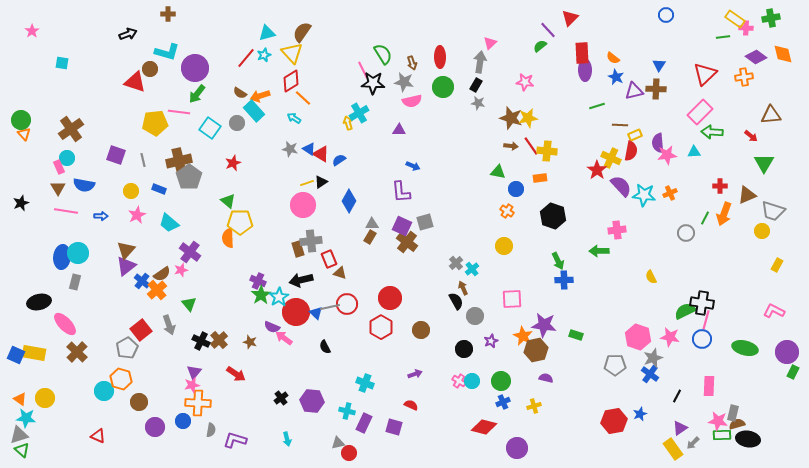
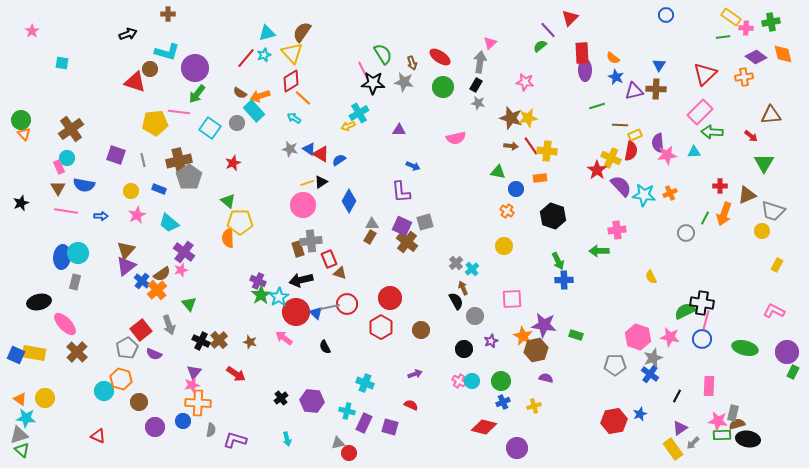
green cross at (771, 18): moved 4 px down
yellow rectangle at (735, 19): moved 4 px left, 2 px up
red ellipse at (440, 57): rotated 55 degrees counterclockwise
pink semicircle at (412, 101): moved 44 px right, 37 px down
yellow arrow at (348, 123): moved 3 px down; rotated 96 degrees counterclockwise
purple cross at (190, 252): moved 6 px left
purple semicircle at (272, 327): moved 118 px left, 27 px down
purple square at (394, 427): moved 4 px left
